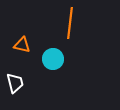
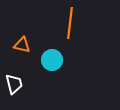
cyan circle: moved 1 px left, 1 px down
white trapezoid: moved 1 px left, 1 px down
